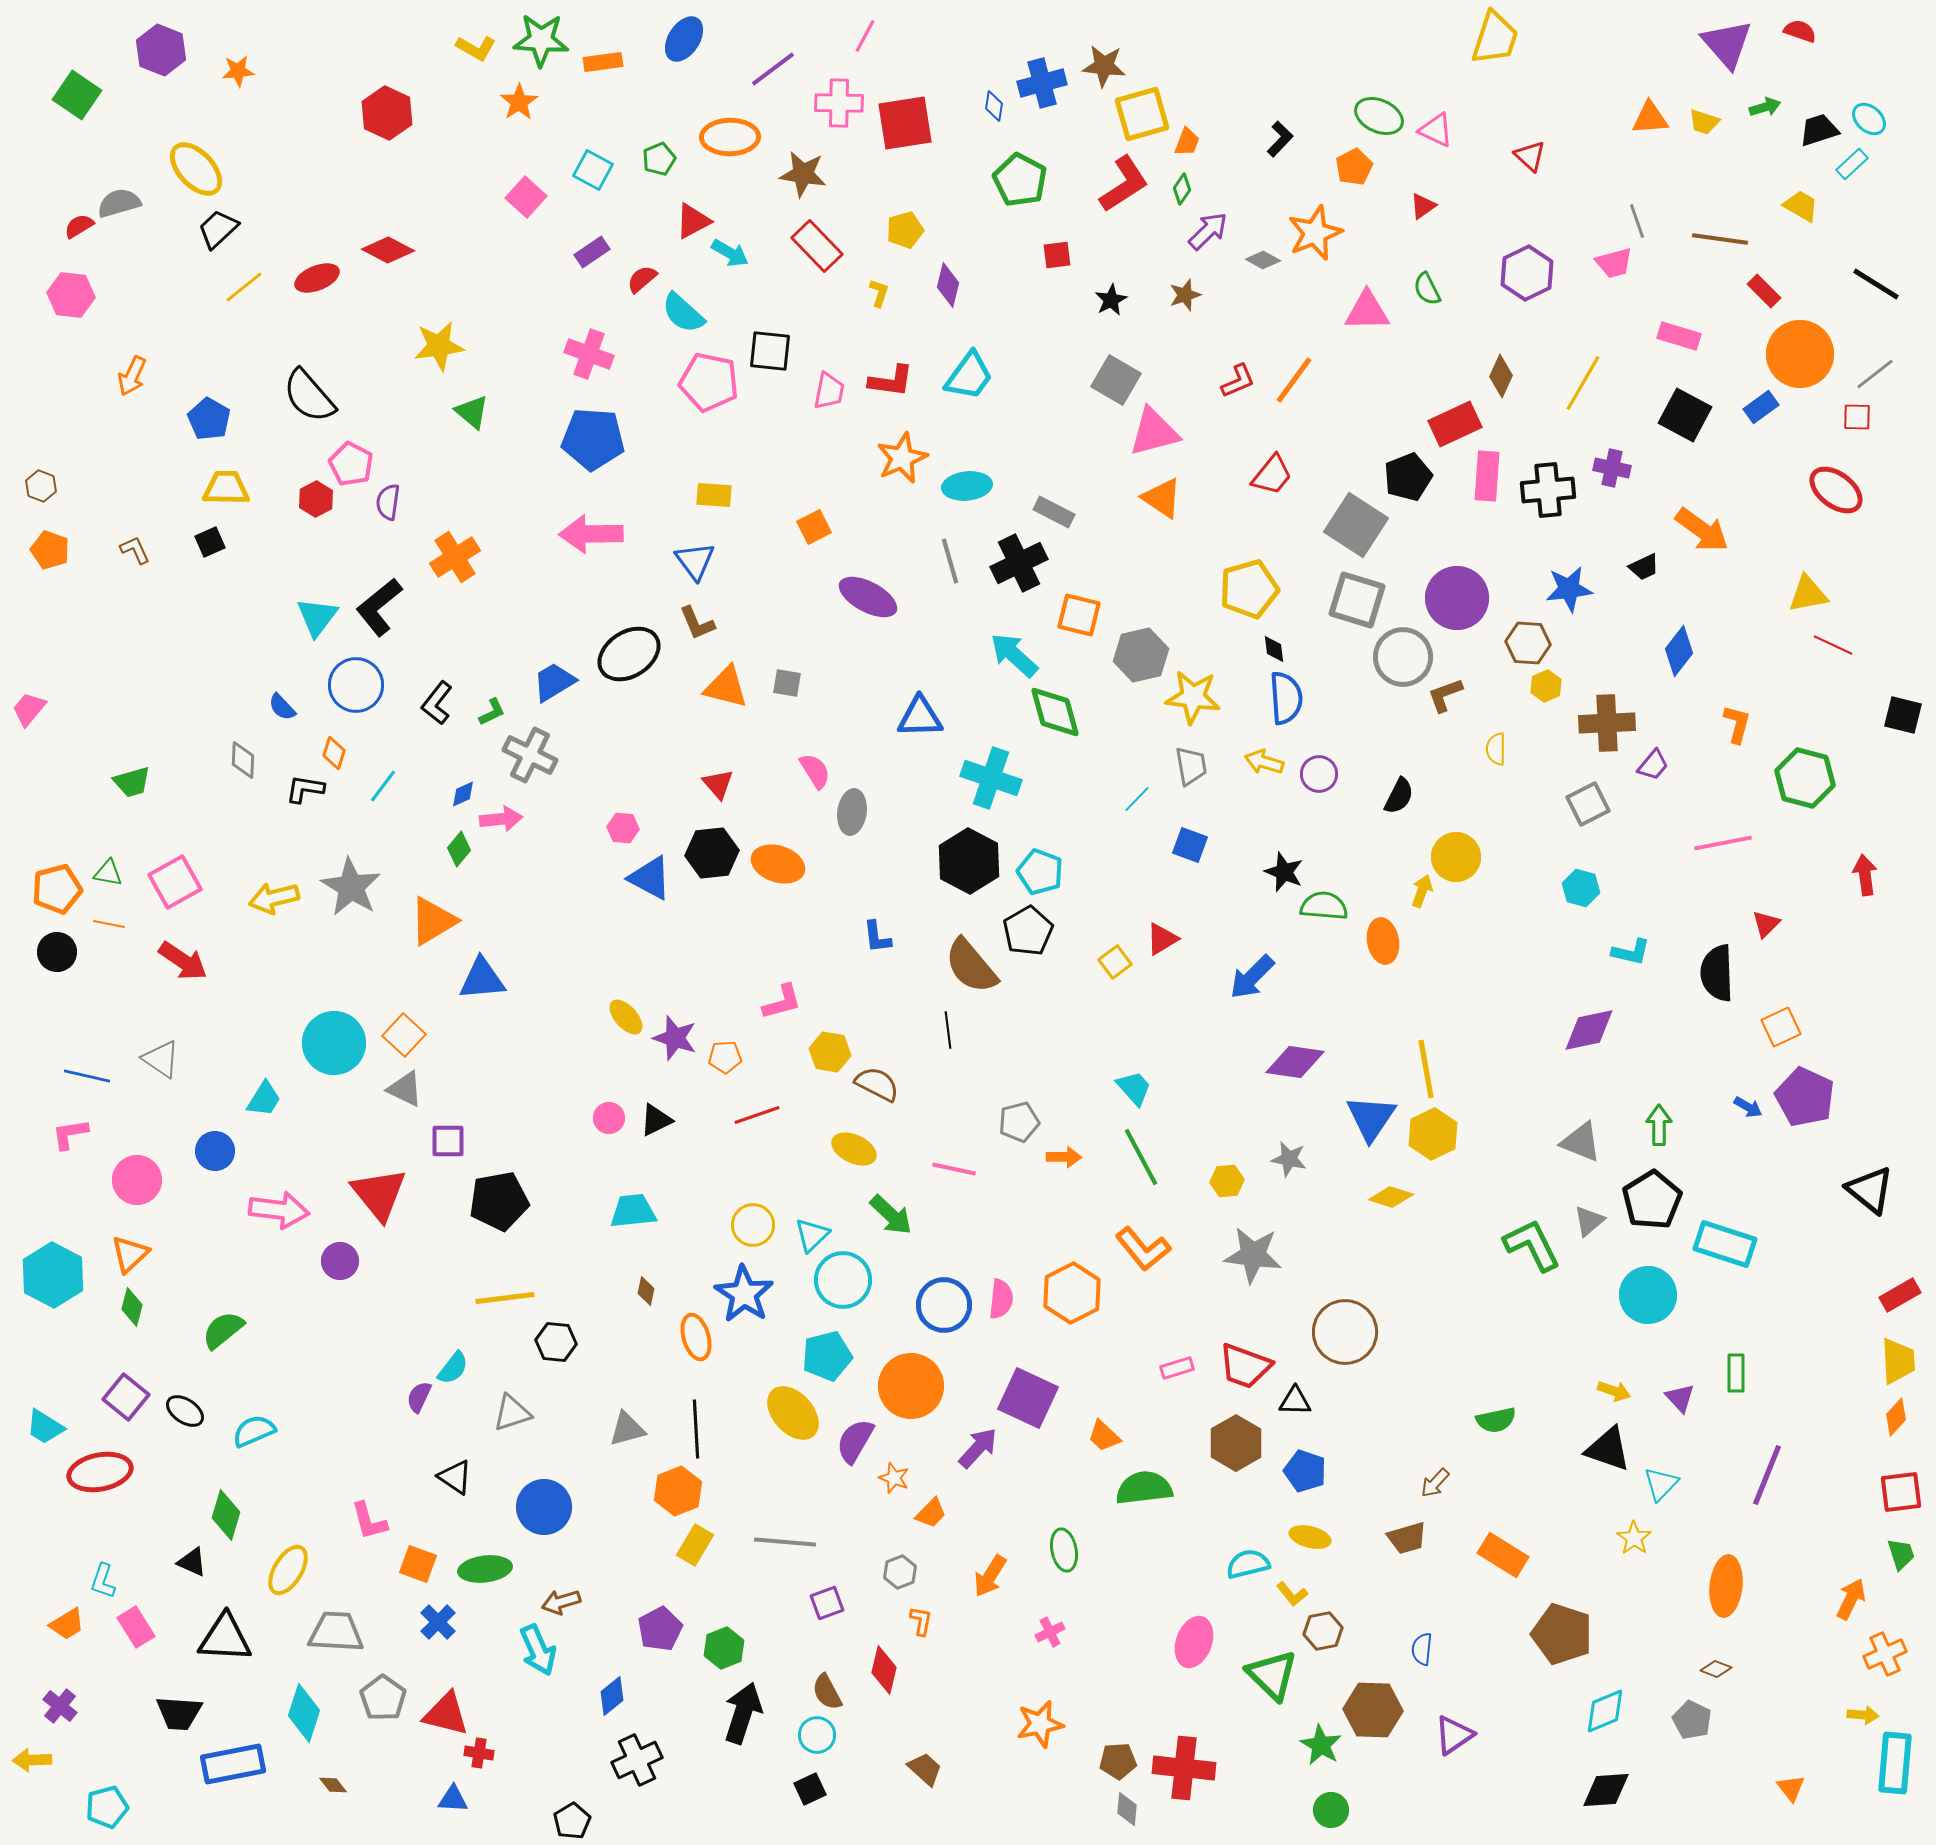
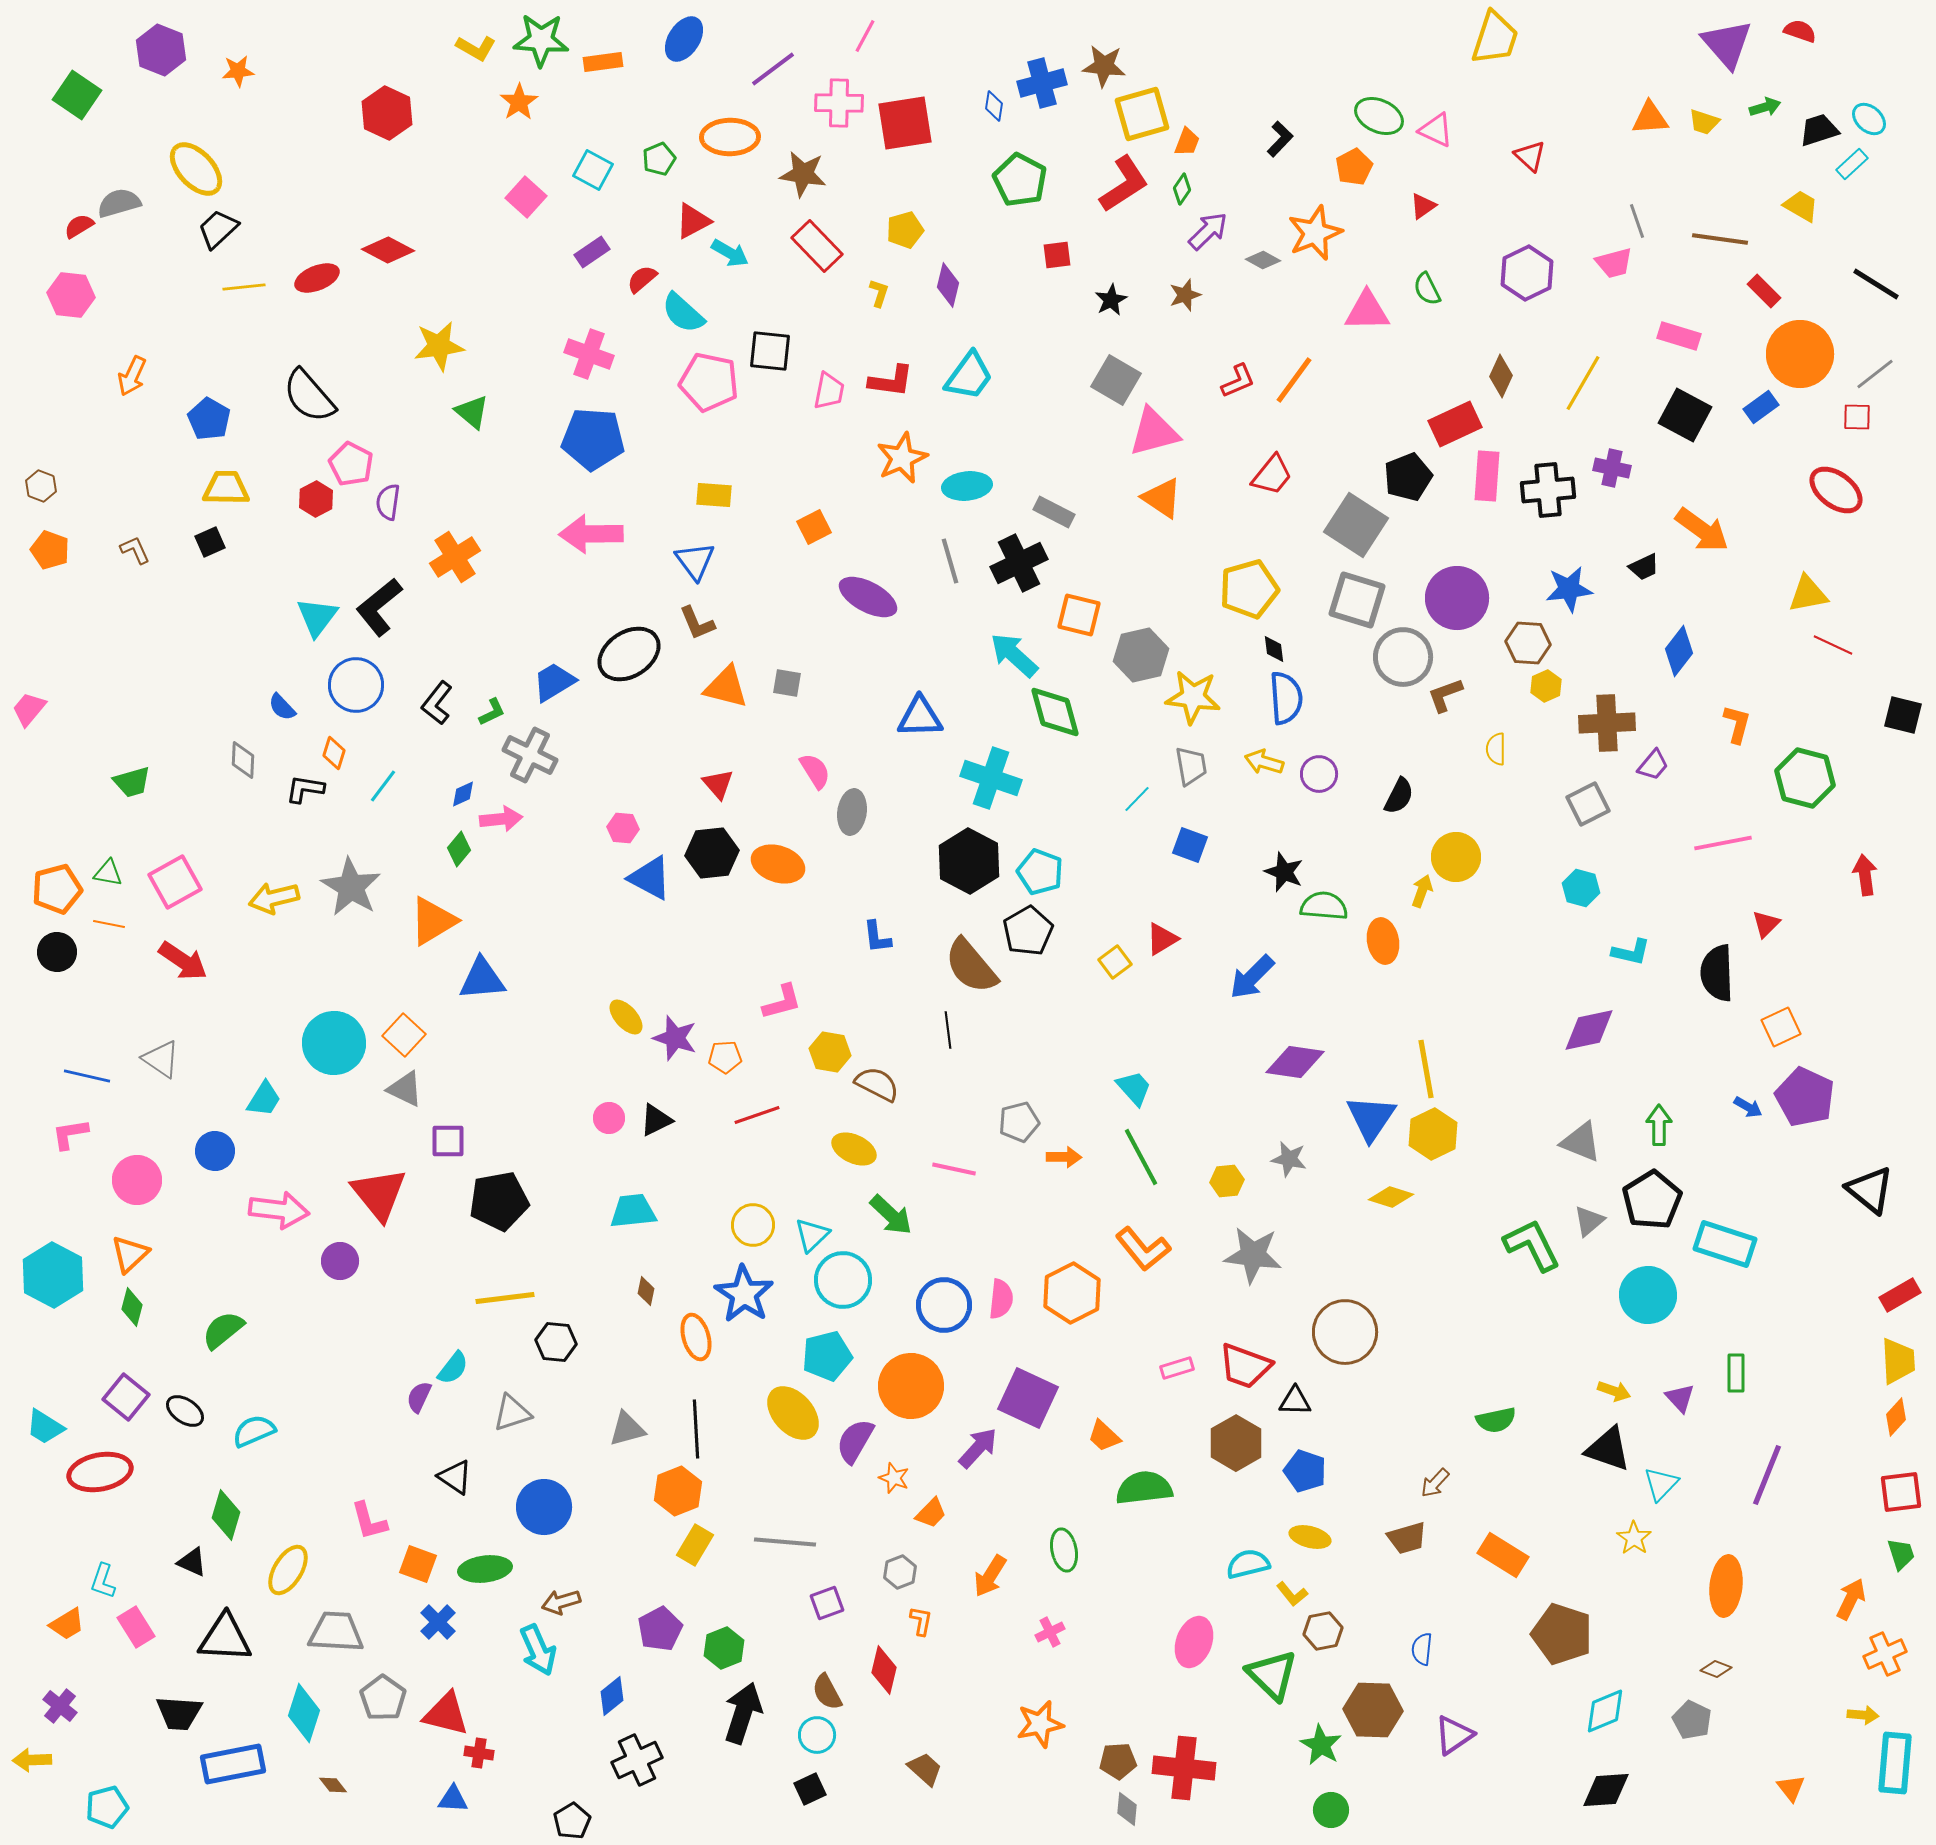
yellow line at (244, 287): rotated 33 degrees clockwise
